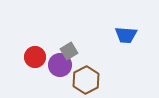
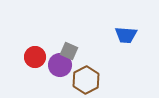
gray square: rotated 36 degrees counterclockwise
